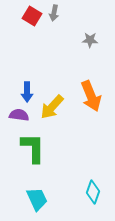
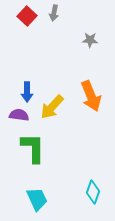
red square: moved 5 px left; rotated 12 degrees clockwise
